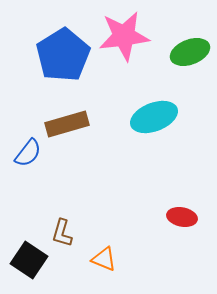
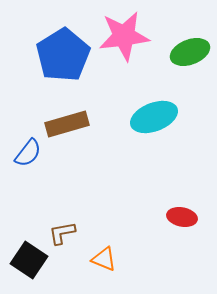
brown L-shape: rotated 64 degrees clockwise
